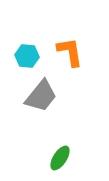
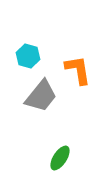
orange L-shape: moved 8 px right, 18 px down
cyan hexagon: moved 1 px right; rotated 10 degrees clockwise
